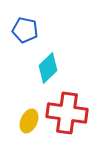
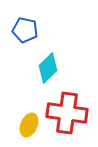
yellow ellipse: moved 4 px down
